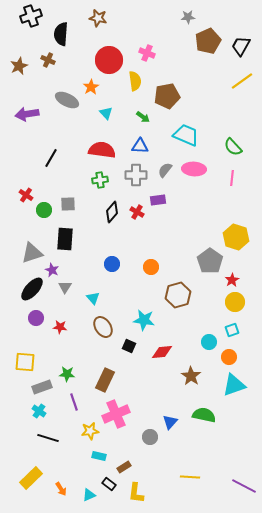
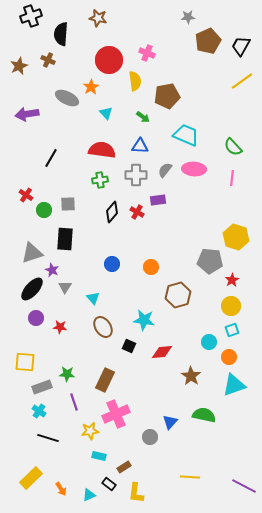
gray ellipse at (67, 100): moved 2 px up
gray pentagon at (210, 261): rotated 30 degrees counterclockwise
yellow circle at (235, 302): moved 4 px left, 4 px down
